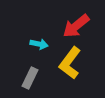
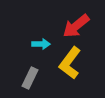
cyan arrow: moved 2 px right; rotated 12 degrees counterclockwise
